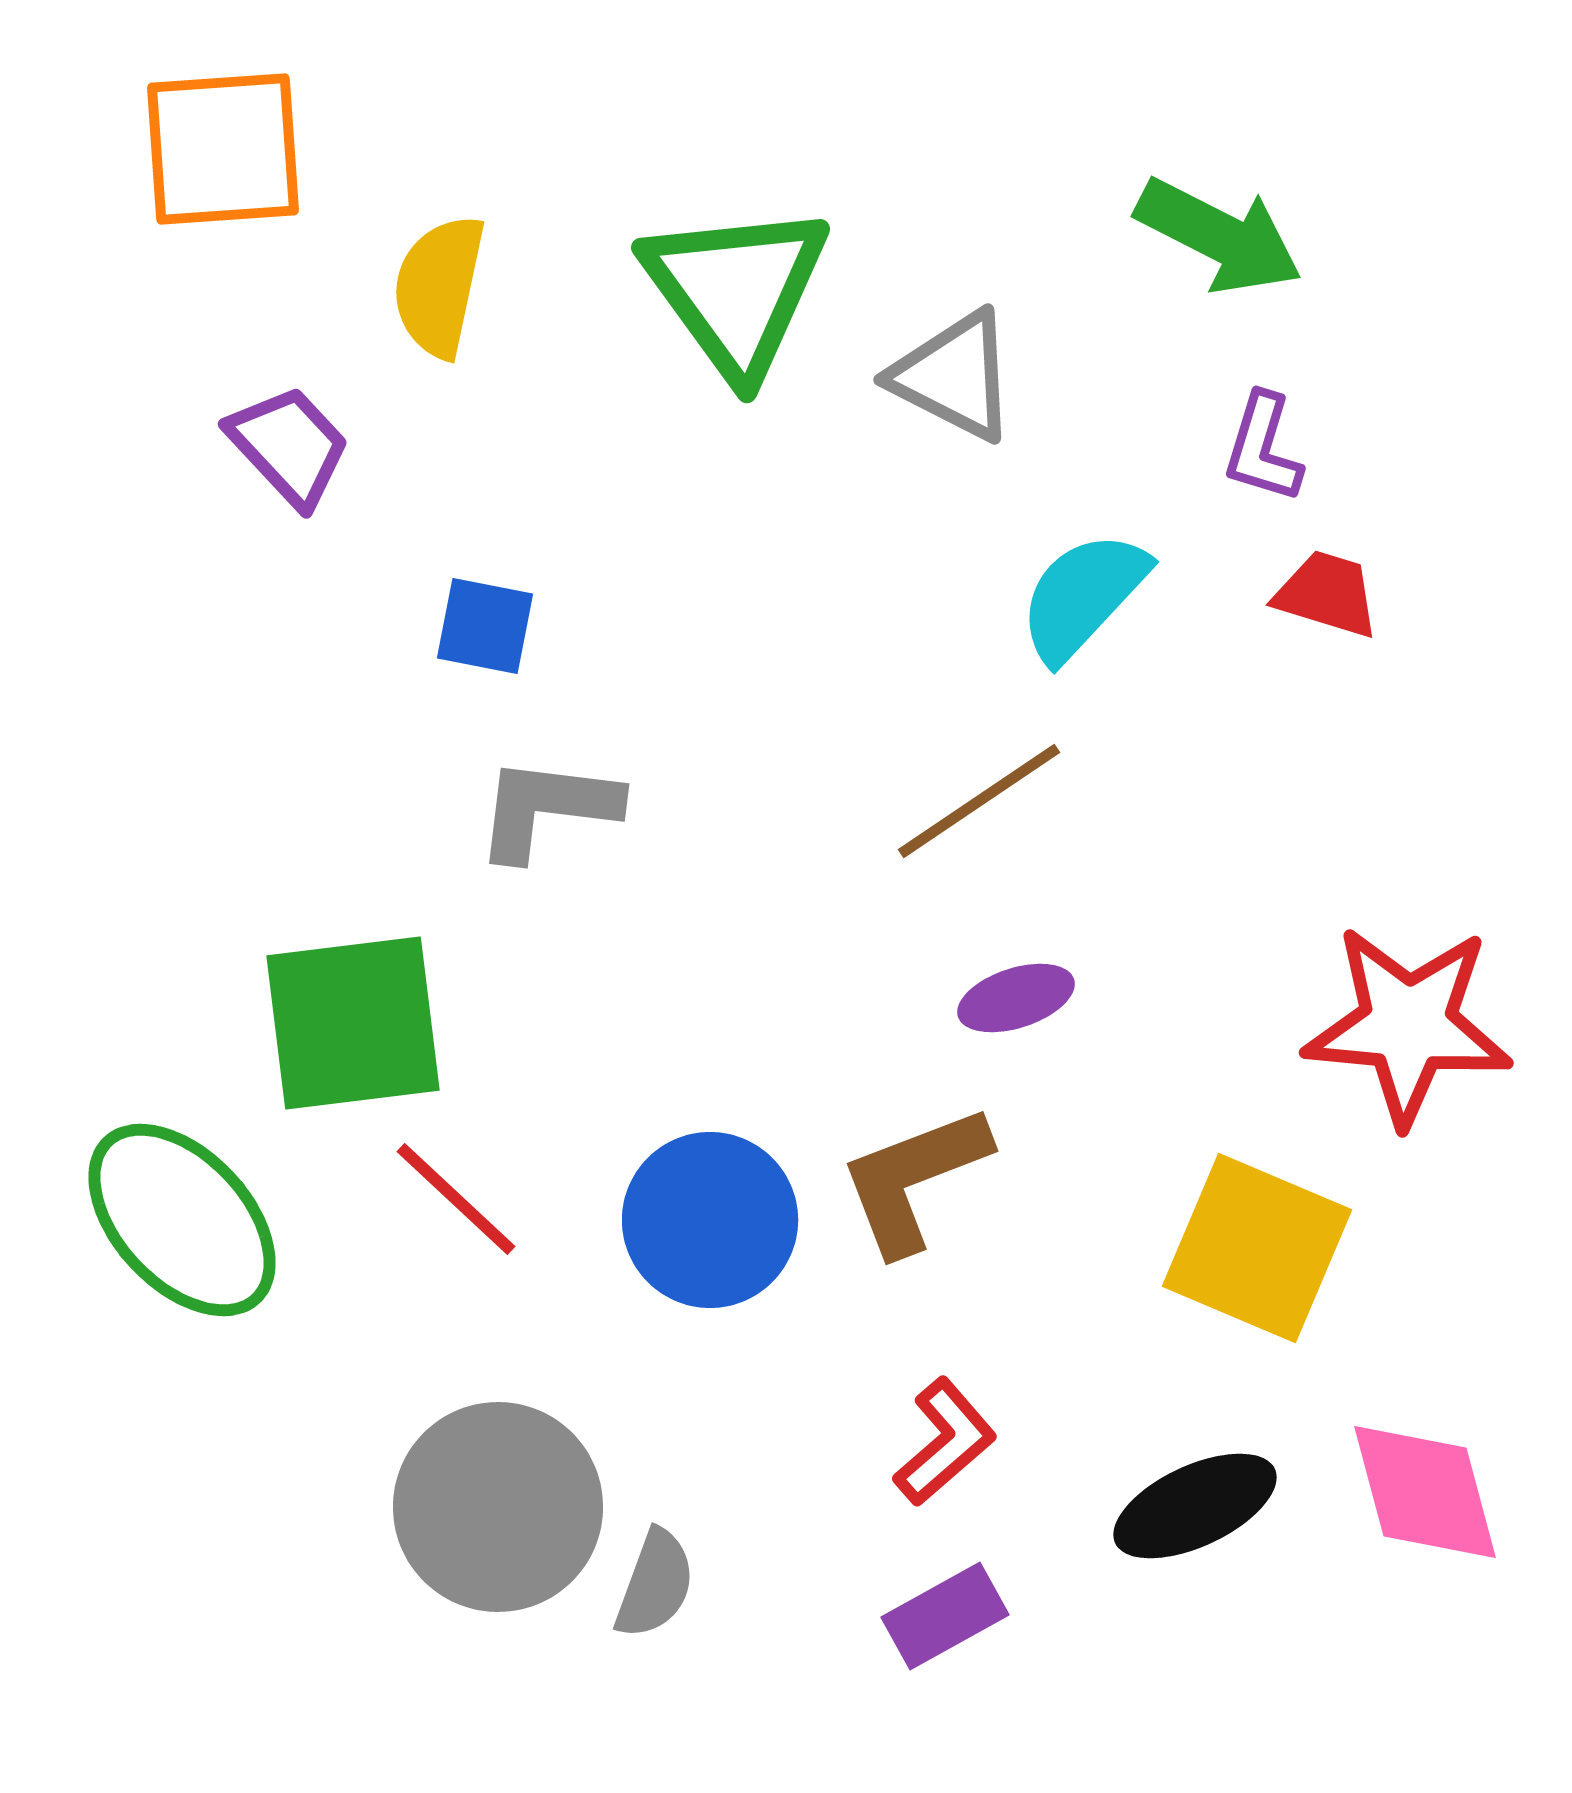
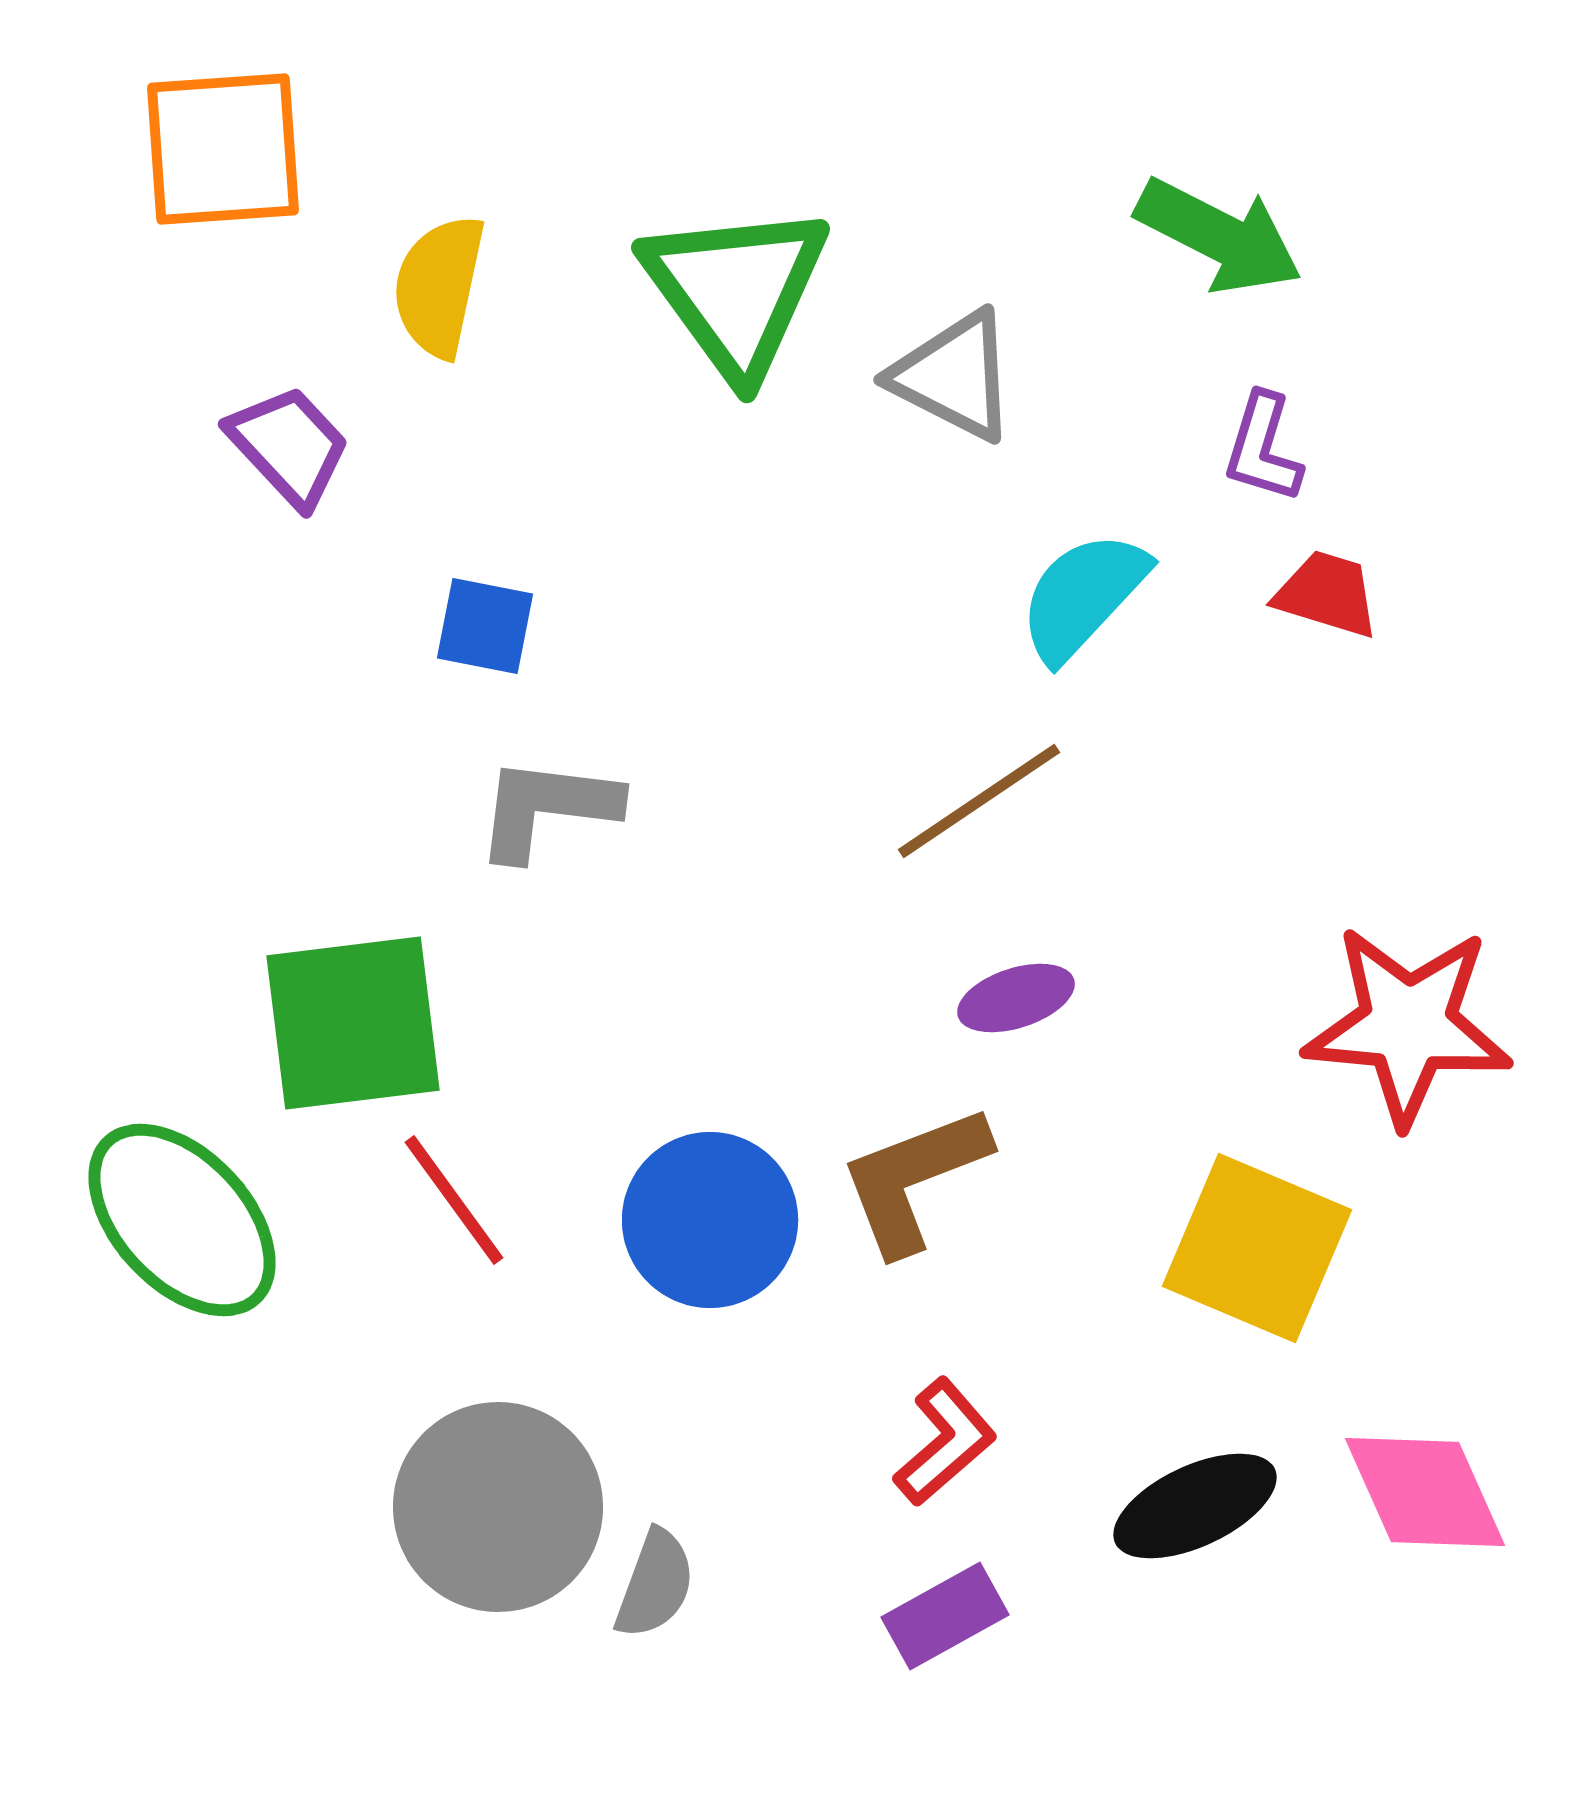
red line: moved 2 px left, 1 px down; rotated 11 degrees clockwise
pink diamond: rotated 9 degrees counterclockwise
